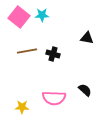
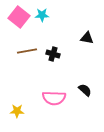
yellow star: moved 5 px left, 4 px down
